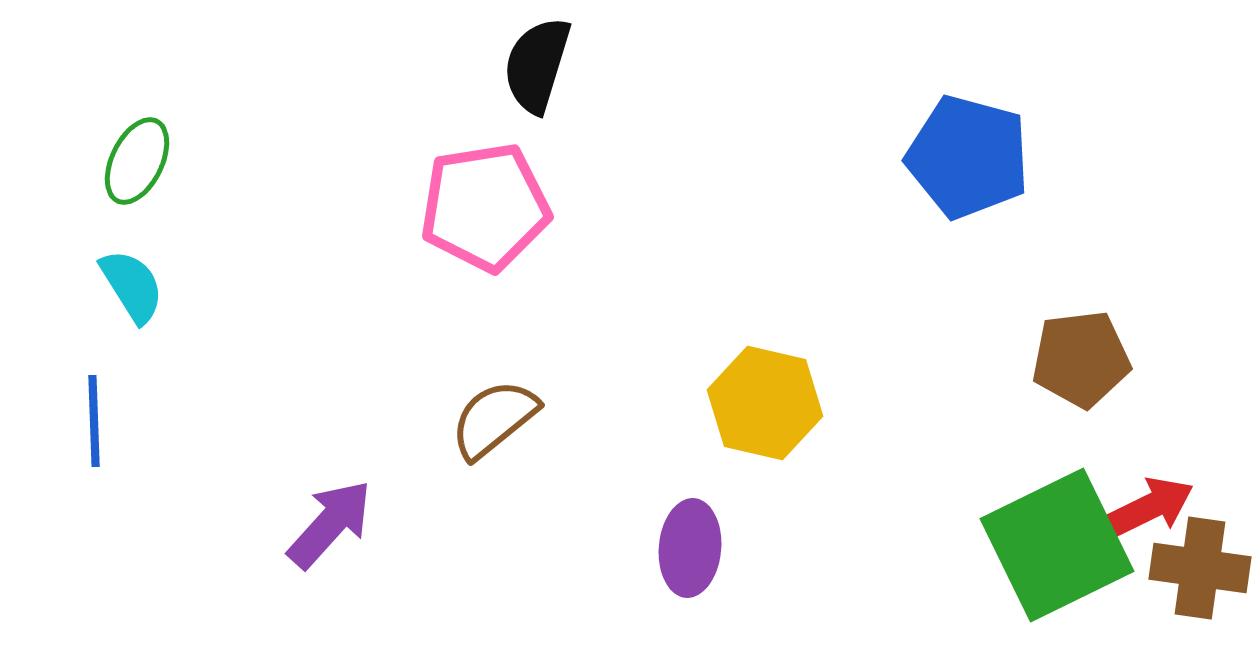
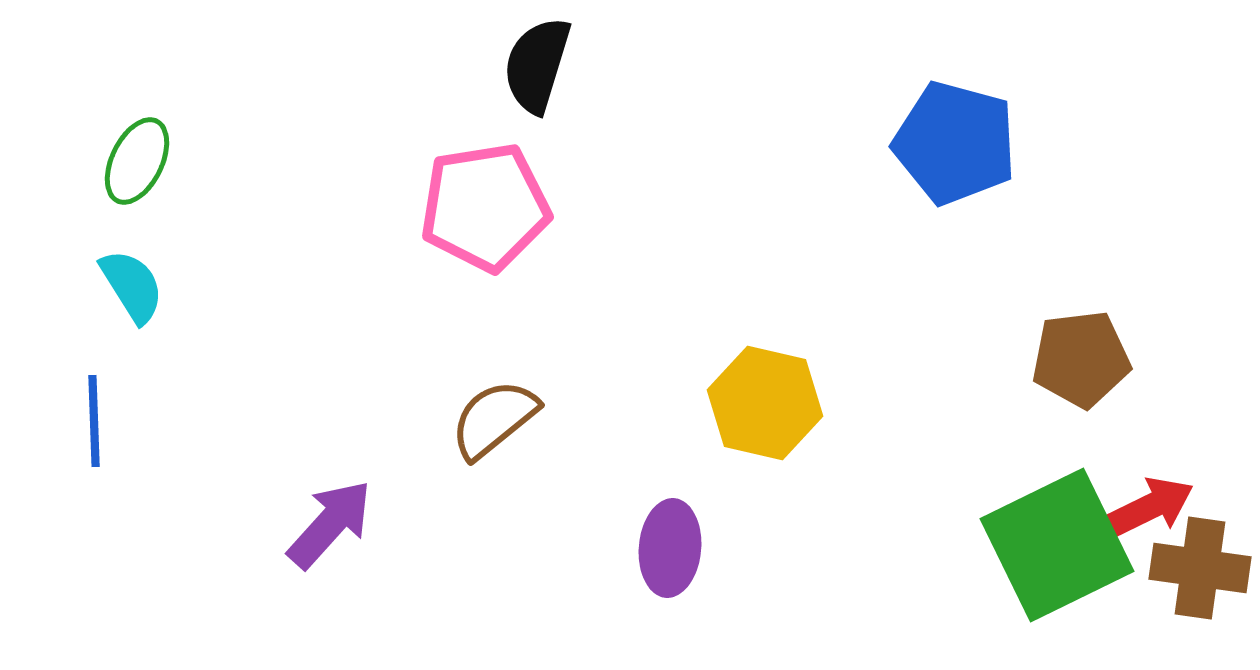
blue pentagon: moved 13 px left, 14 px up
purple ellipse: moved 20 px left
